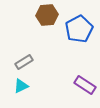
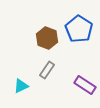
brown hexagon: moved 23 px down; rotated 25 degrees clockwise
blue pentagon: rotated 12 degrees counterclockwise
gray rectangle: moved 23 px right, 8 px down; rotated 24 degrees counterclockwise
